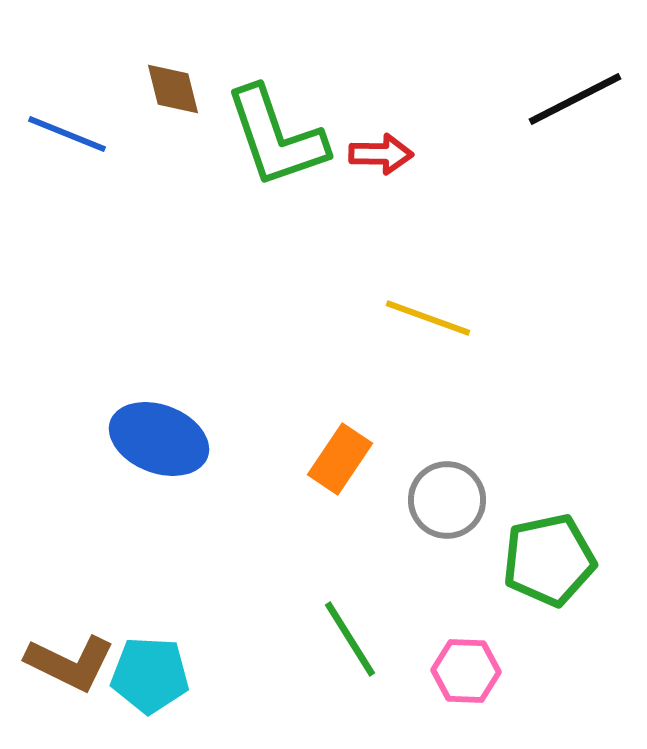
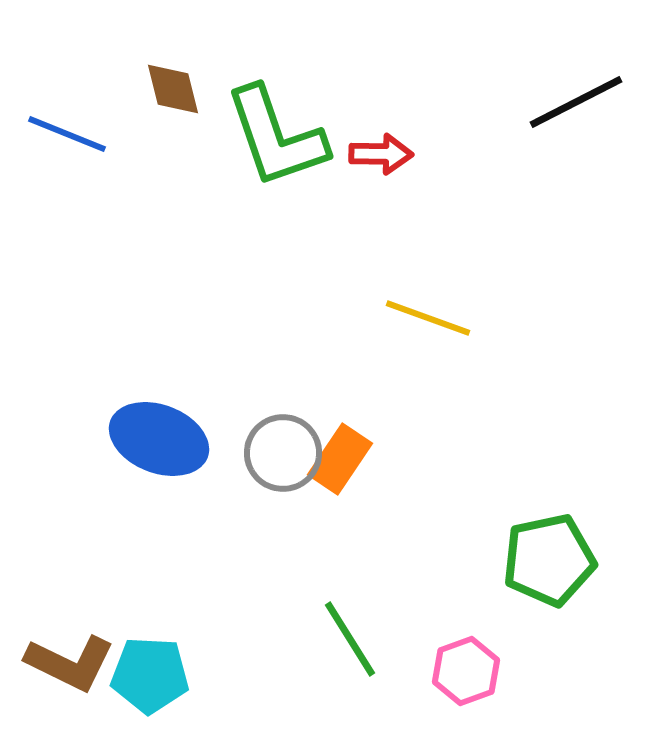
black line: moved 1 px right, 3 px down
gray circle: moved 164 px left, 47 px up
pink hexagon: rotated 22 degrees counterclockwise
